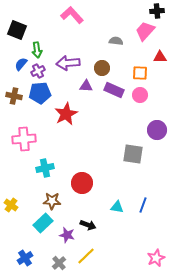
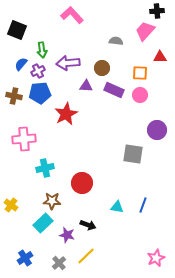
green arrow: moved 5 px right
